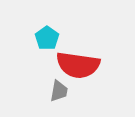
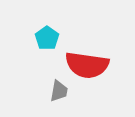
red semicircle: moved 9 px right
